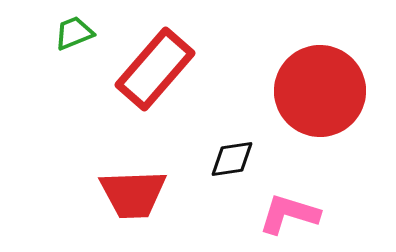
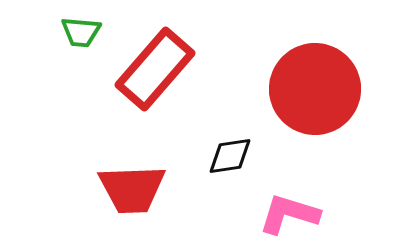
green trapezoid: moved 7 px right, 1 px up; rotated 153 degrees counterclockwise
red circle: moved 5 px left, 2 px up
black diamond: moved 2 px left, 3 px up
red trapezoid: moved 1 px left, 5 px up
